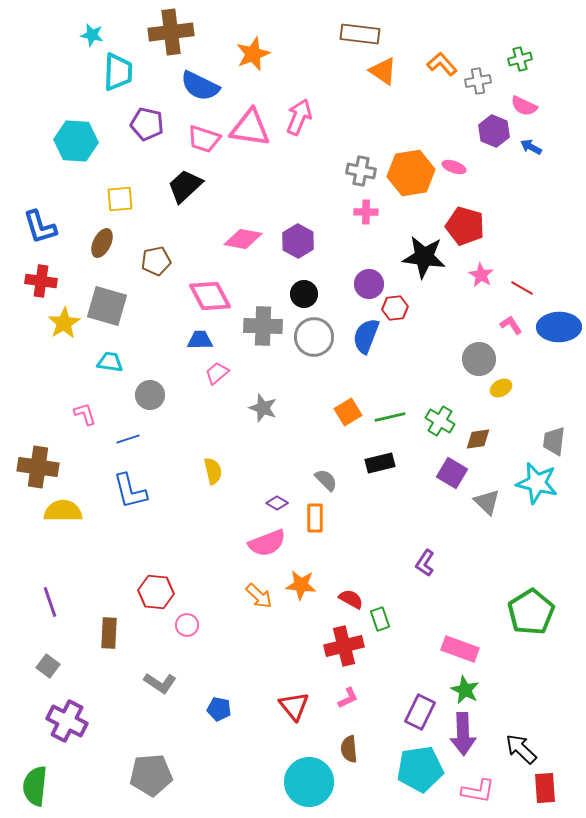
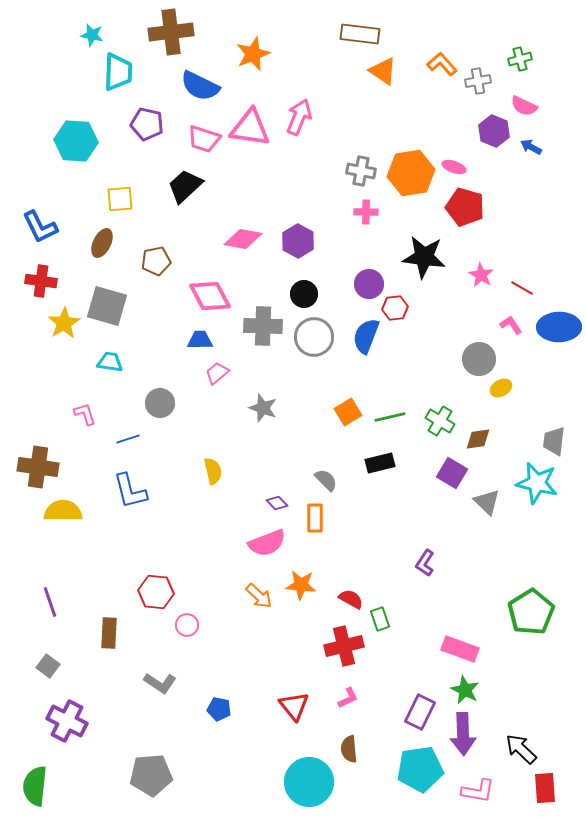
red pentagon at (465, 226): moved 19 px up
blue L-shape at (40, 227): rotated 9 degrees counterclockwise
gray circle at (150, 395): moved 10 px right, 8 px down
purple diamond at (277, 503): rotated 15 degrees clockwise
